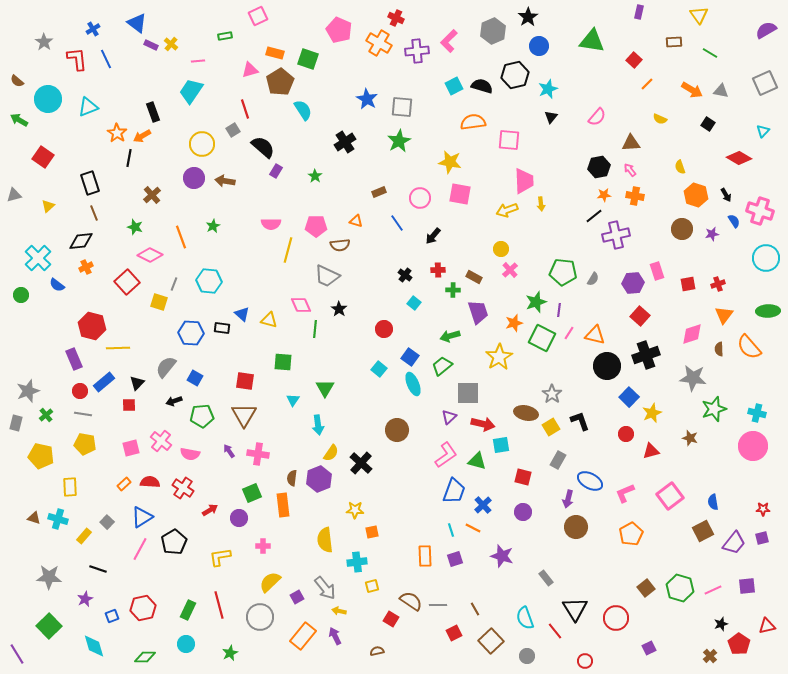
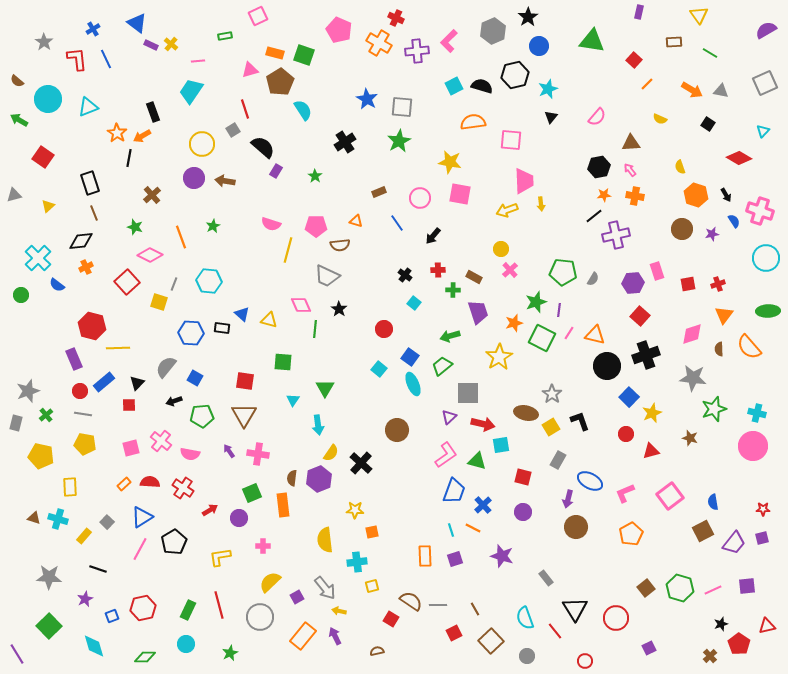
green square at (308, 59): moved 4 px left, 4 px up
pink square at (509, 140): moved 2 px right
pink semicircle at (271, 224): rotated 18 degrees clockwise
